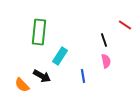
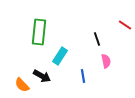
black line: moved 7 px left, 1 px up
